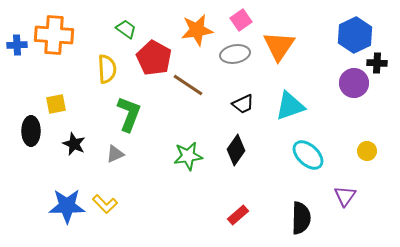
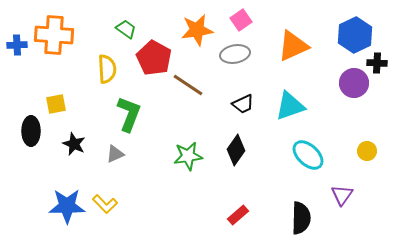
orange triangle: moved 14 px right; rotated 32 degrees clockwise
purple triangle: moved 3 px left, 1 px up
